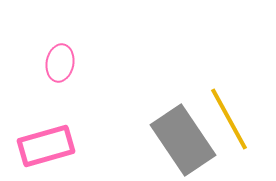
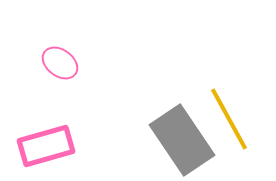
pink ellipse: rotated 63 degrees counterclockwise
gray rectangle: moved 1 px left
